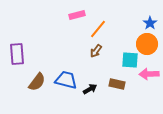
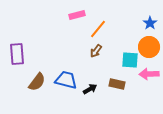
orange circle: moved 2 px right, 3 px down
